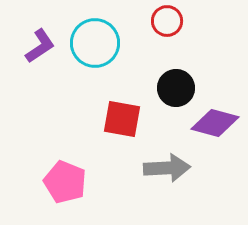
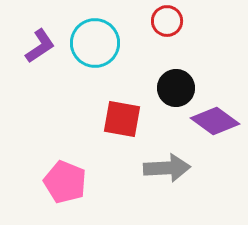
purple diamond: moved 2 px up; rotated 21 degrees clockwise
